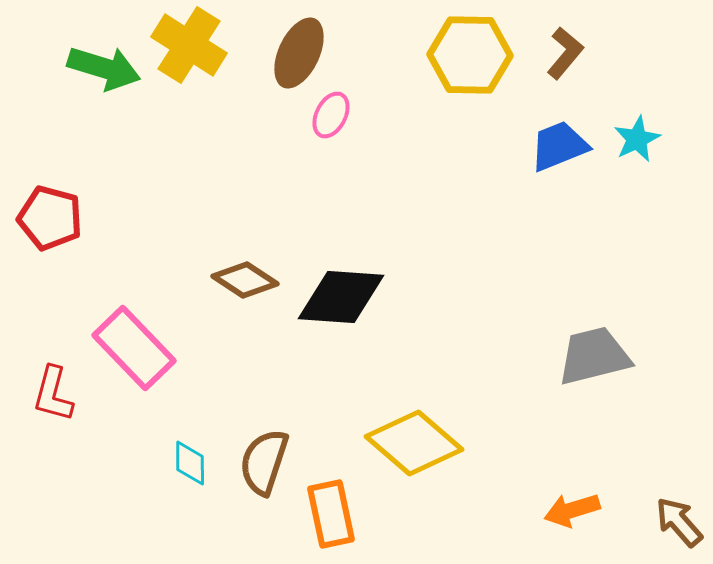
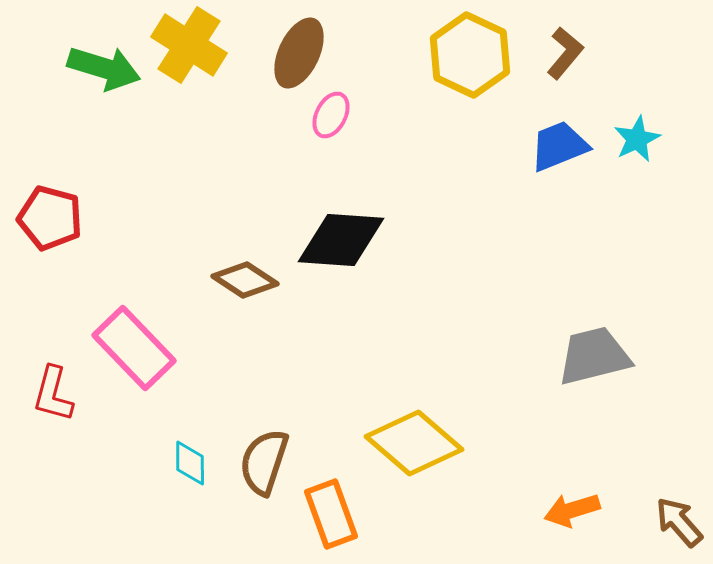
yellow hexagon: rotated 24 degrees clockwise
black diamond: moved 57 px up
orange rectangle: rotated 8 degrees counterclockwise
